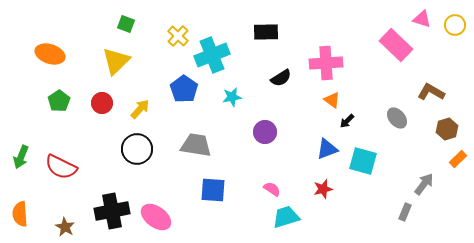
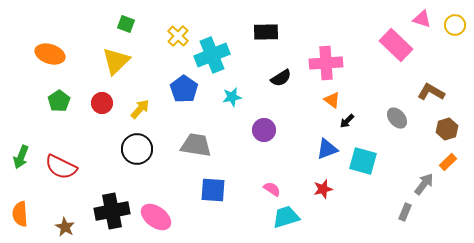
purple circle: moved 1 px left, 2 px up
orange rectangle: moved 10 px left, 3 px down
